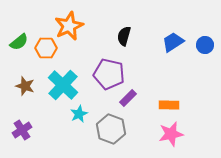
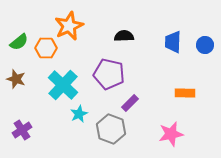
black semicircle: rotated 72 degrees clockwise
blue trapezoid: rotated 55 degrees counterclockwise
brown star: moved 9 px left, 7 px up
purple rectangle: moved 2 px right, 5 px down
orange rectangle: moved 16 px right, 12 px up
